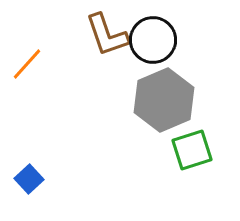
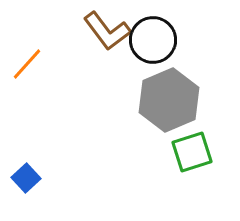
brown L-shape: moved 4 px up; rotated 18 degrees counterclockwise
gray hexagon: moved 5 px right
green square: moved 2 px down
blue square: moved 3 px left, 1 px up
